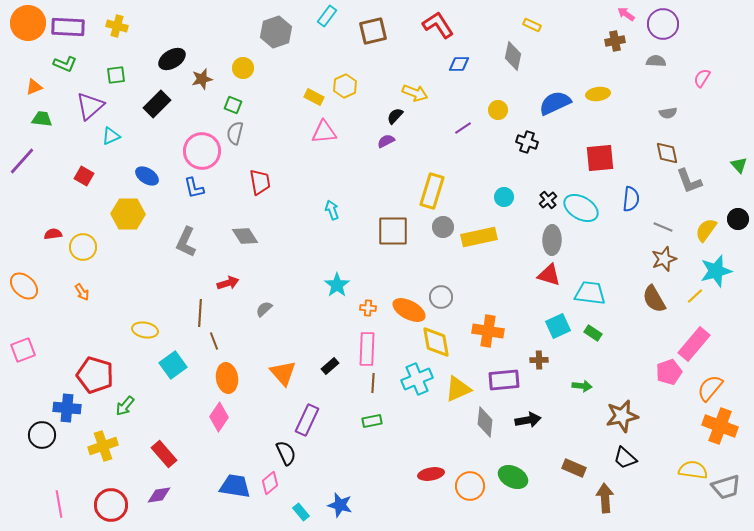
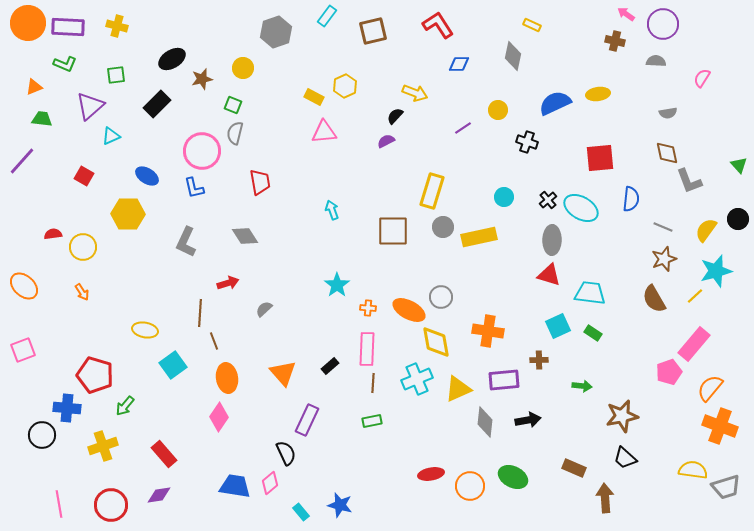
brown cross at (615, 41): rotated 24 degrees clockwise
